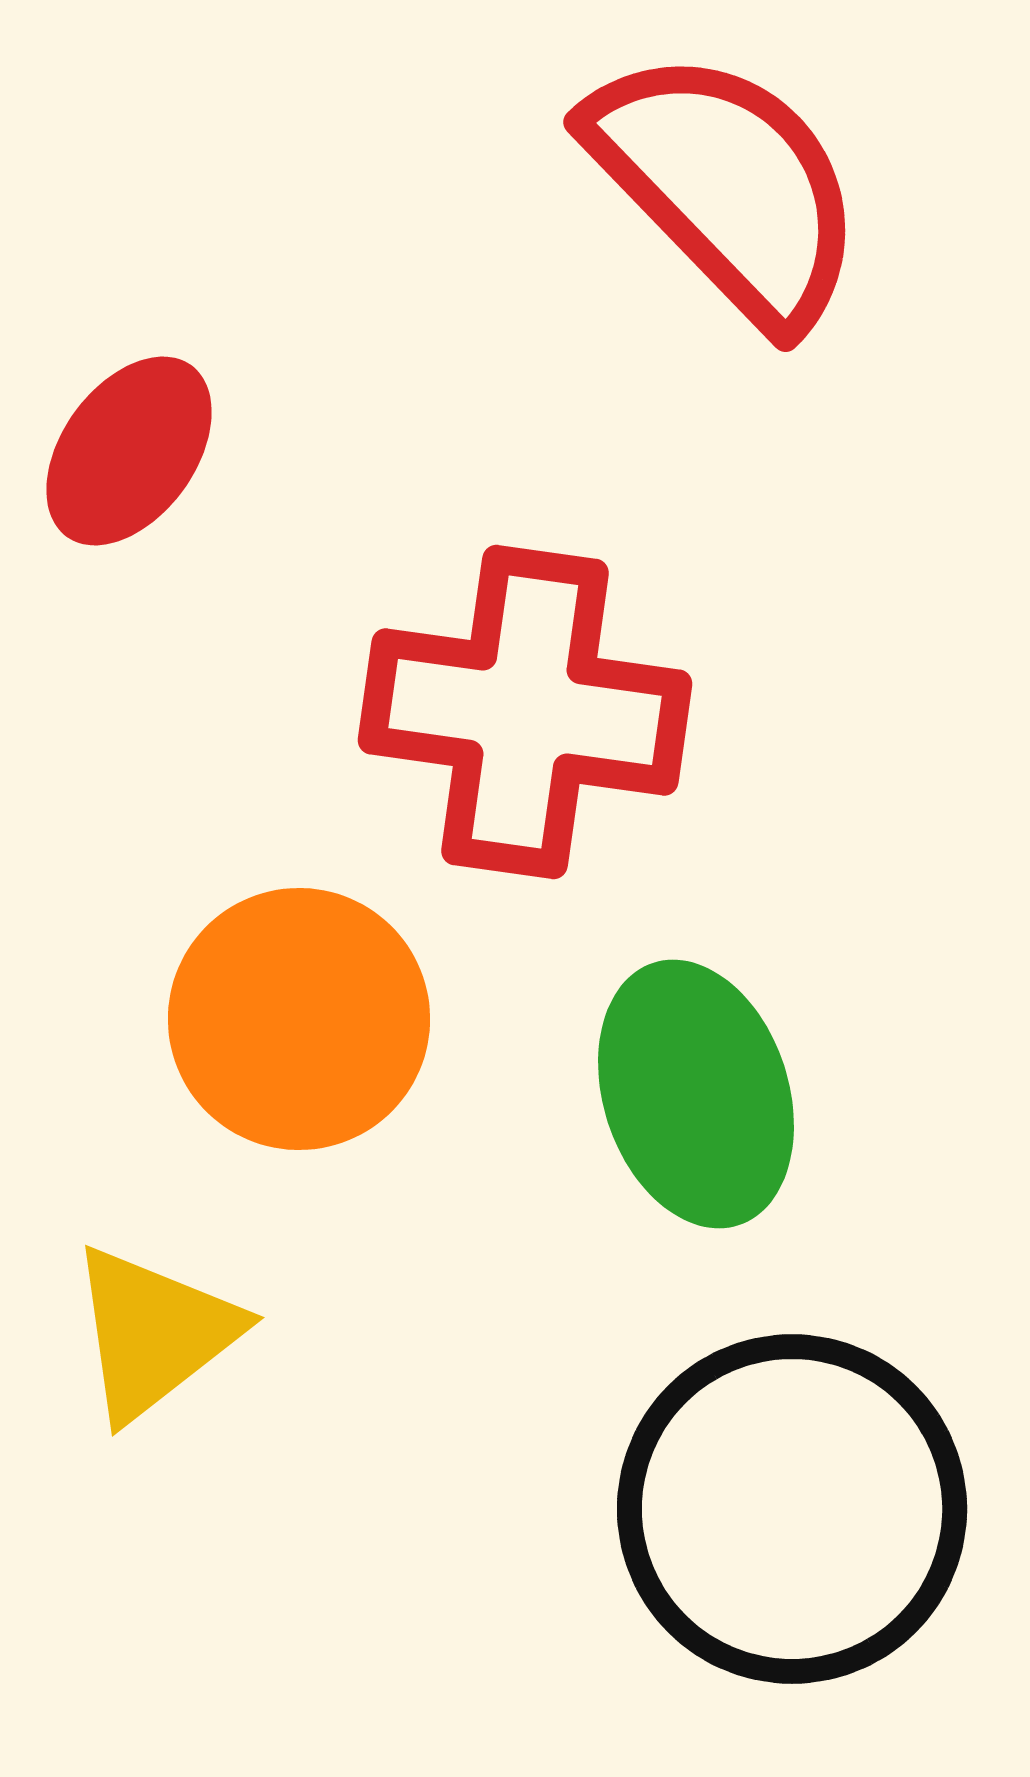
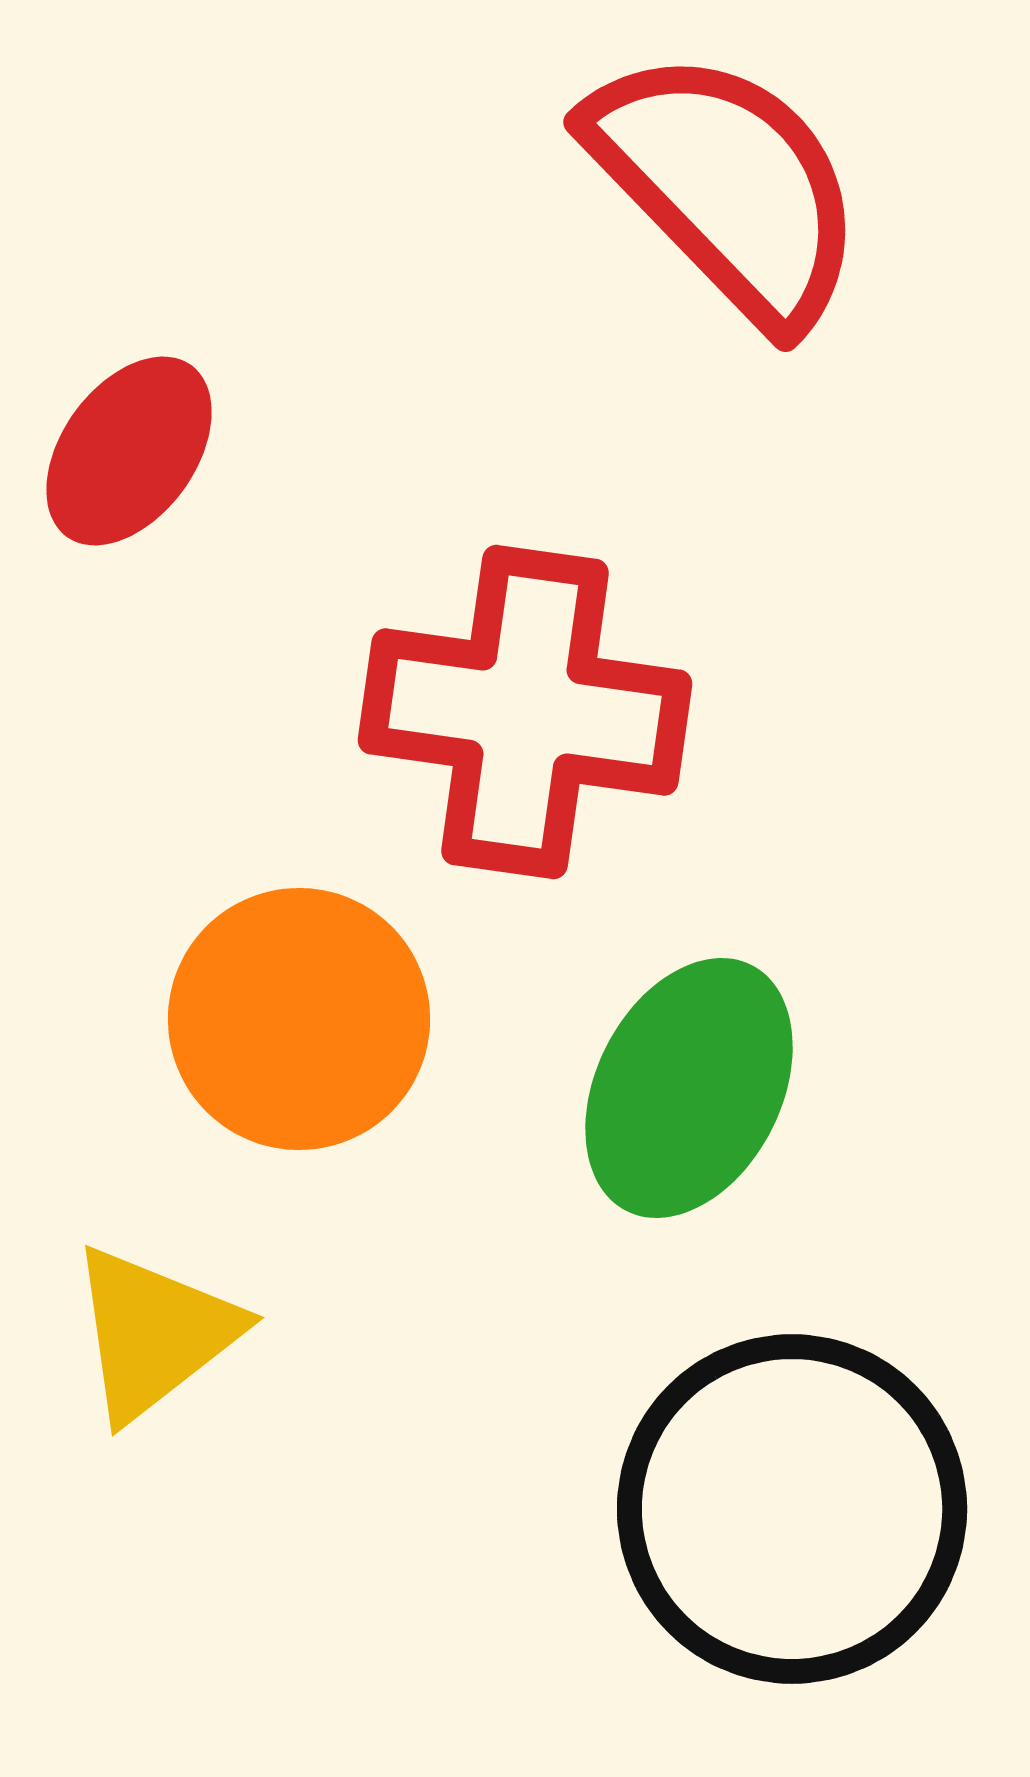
green ellipse: moved 7 px left, 6 px up; rotated 45 degrees clockwise
